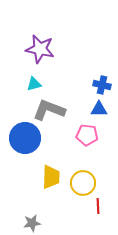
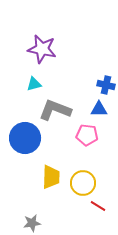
purple star: moved 2 px right
blue cross: moved 4 px right
gray L-shape: moved 6 px right
red line: rotated 56 degrees counterclockwise
